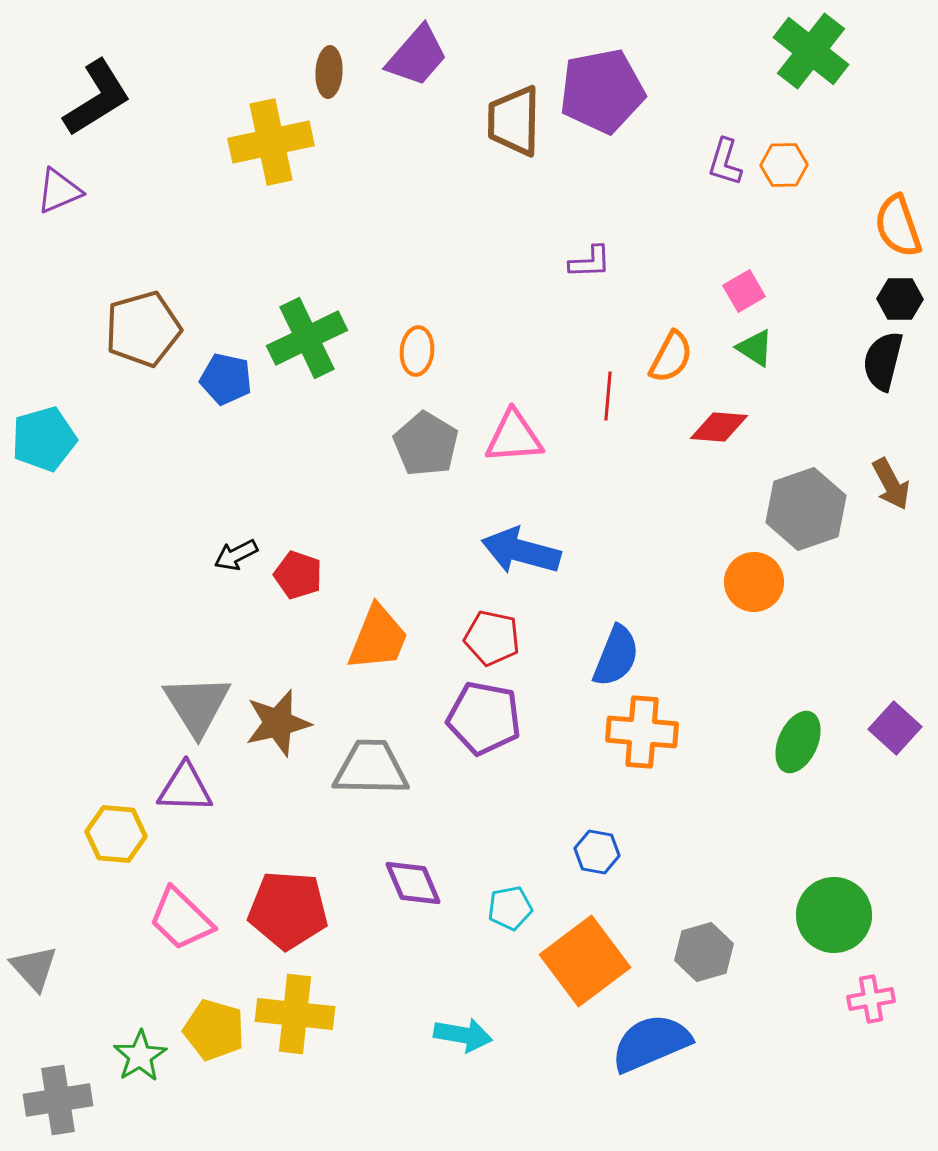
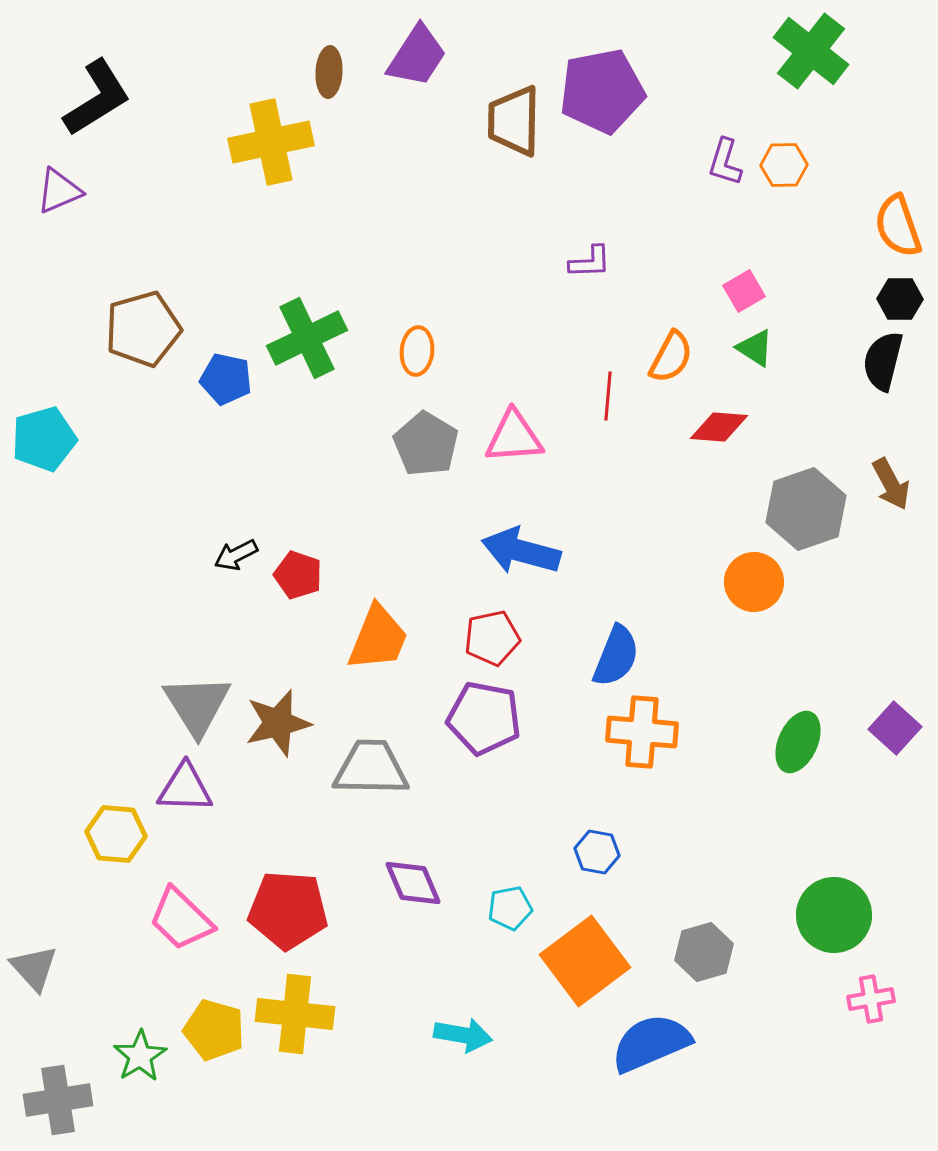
purple trapezoid at (417, 56): rotated 8 degrees counterclockwise
red pentagon at (492, 638): rotated 24 degrees counterclockwise
